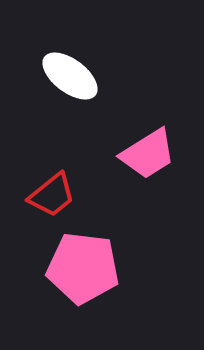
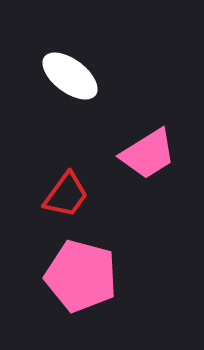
red trapezoid: moved 14 px right; rotated 15 degrees counterclockwise
pink pentagon: moved 2 px left, 8 px down; rotated 8 degrees clockwise
